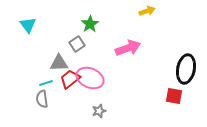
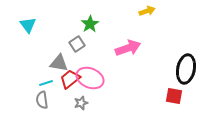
gray triangle: rotated 12 degrees clockwise
gray semicircle: moved 1 px down
gray star: moved 18 px left, 8 px up
